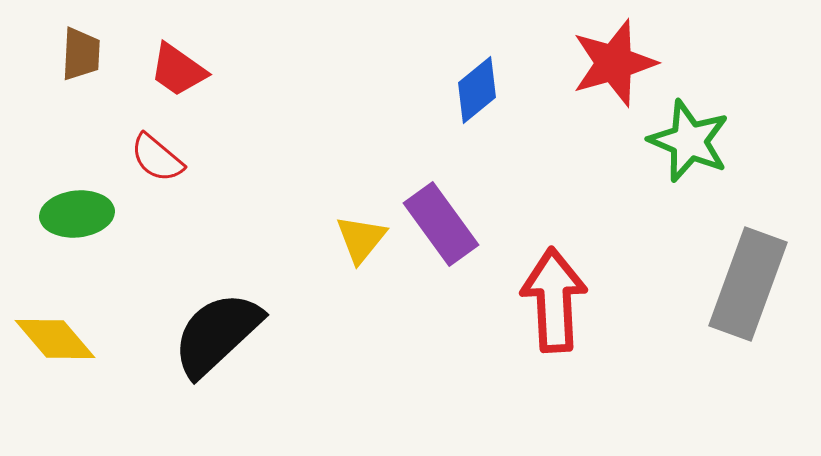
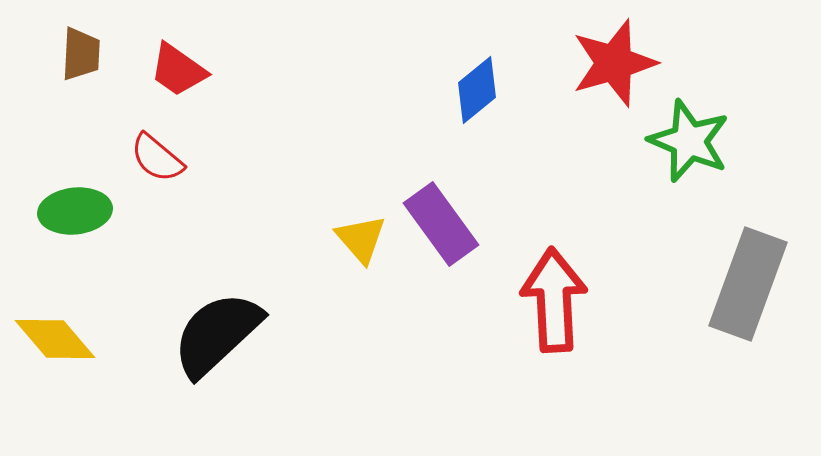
green ellipse: moved 2 px left, 3 px up
yellow triangle: rotated 20 degrees counterclockwise
